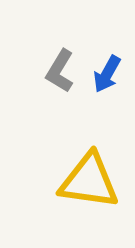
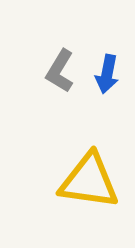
blue arrow: rotated 18 degrees counterclockwise
